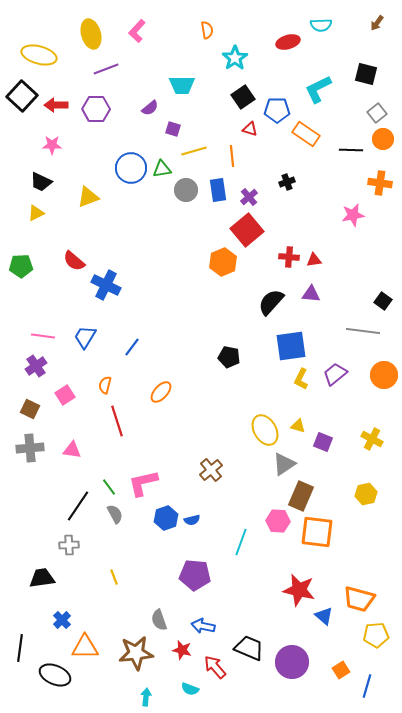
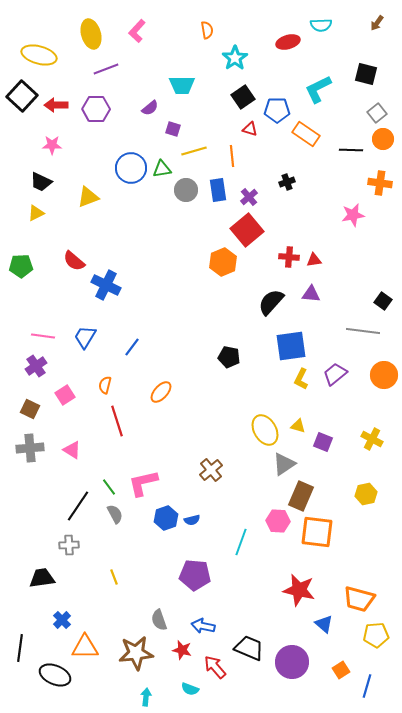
pink triangle at (72, 450): rotated 24 degrees clockwise
blue triangle at (324, 616): moved 8 px down
